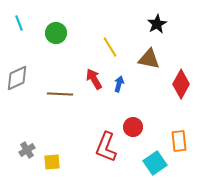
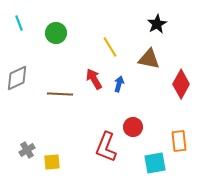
cyan square: rotated 25 degrees clockwise
